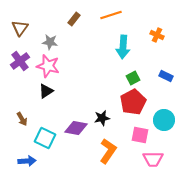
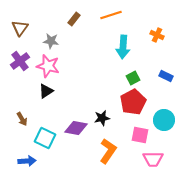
gray star: moved 1 px right, 1 px up
